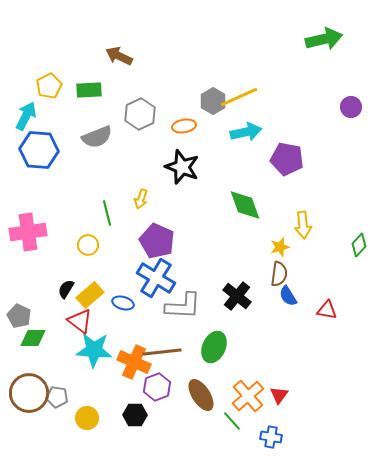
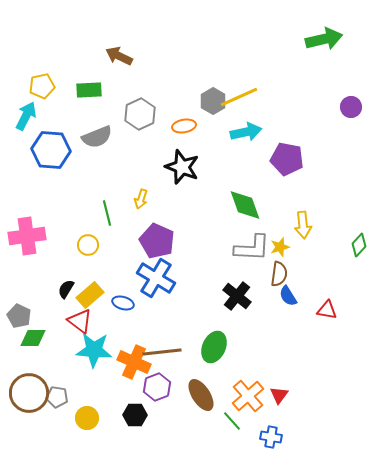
yellow pentagon at (49, 86): moved 7 px left; rotated 15 degrees clockwise
blue hexagon at (39, 150): moved 12 px right
pink cross at (28, 232): moved 1 px left, 4 px down
gray L-shape at (183, 306): moved 69 px right, 58 px up
